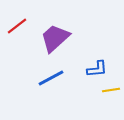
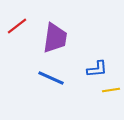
purple trapezoid: rotated 140 degrees clockwise
blue line: rotated 52 degrees clockwise
